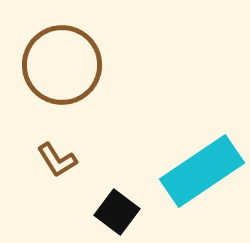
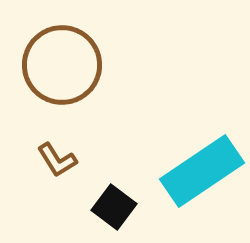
black square: moved 3 px left, 5 px up
